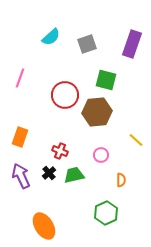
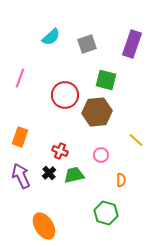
green hexagon: rotated 20 degrees counterclockwise
